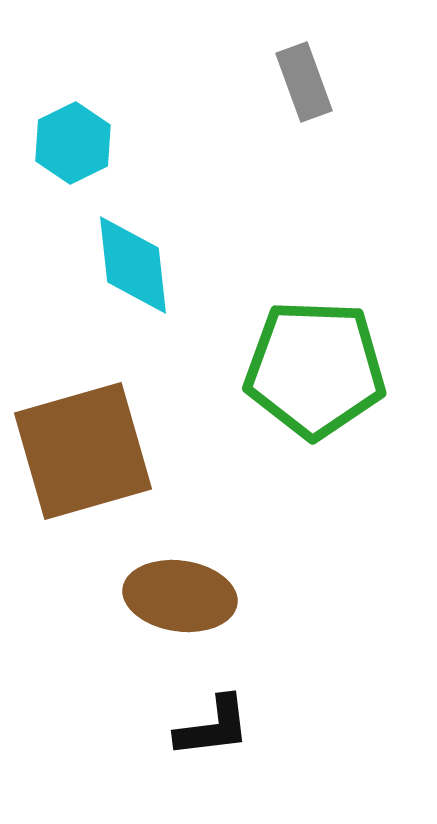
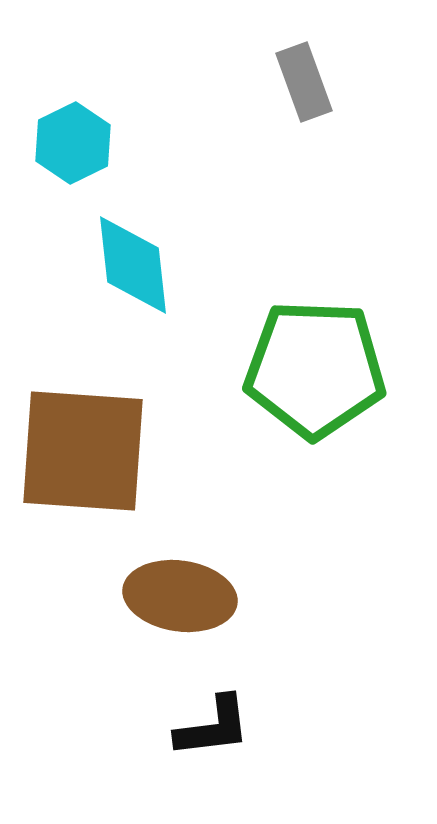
brown square: rotated 20 degrees clockwise
